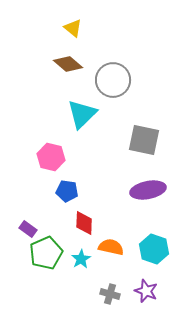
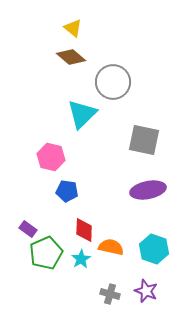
brown diamond: moved 3 px right, 7 px up
gray circle: moved 2 px down
red diamond: moved 7 px down
